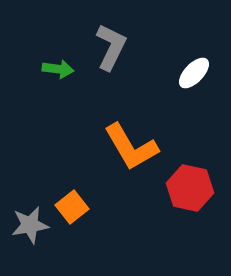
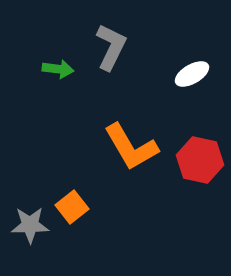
white ellipse: moved 2 px left, 1 px down; rotated 16 degrees clockwise
red hexagon: moved 10 px right, 28 px up
gray star: rotated 9 degrees clockwise
